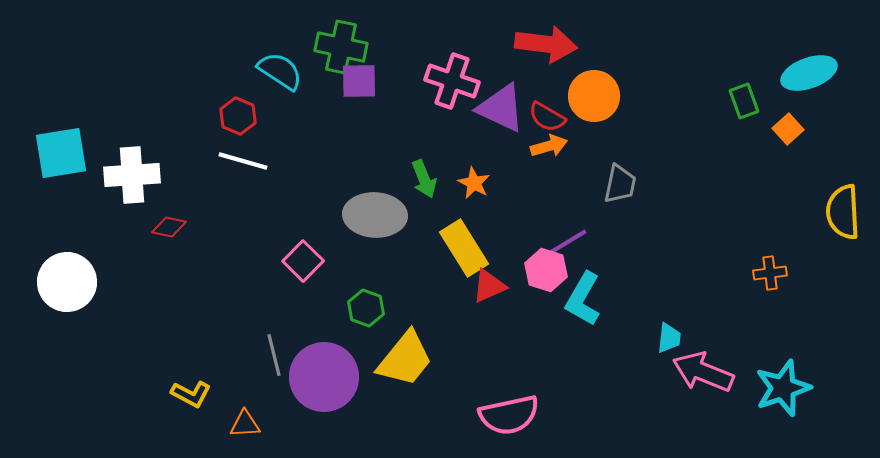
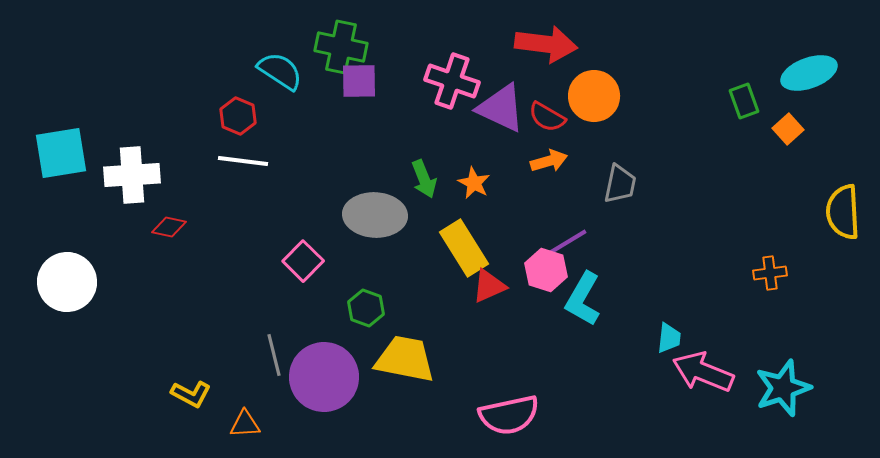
orange arrow: moved 15 px down
white line: rotated 9 degrees counterclockwise
yellow trapezoid: rotated 118 degrees counterclockwise
